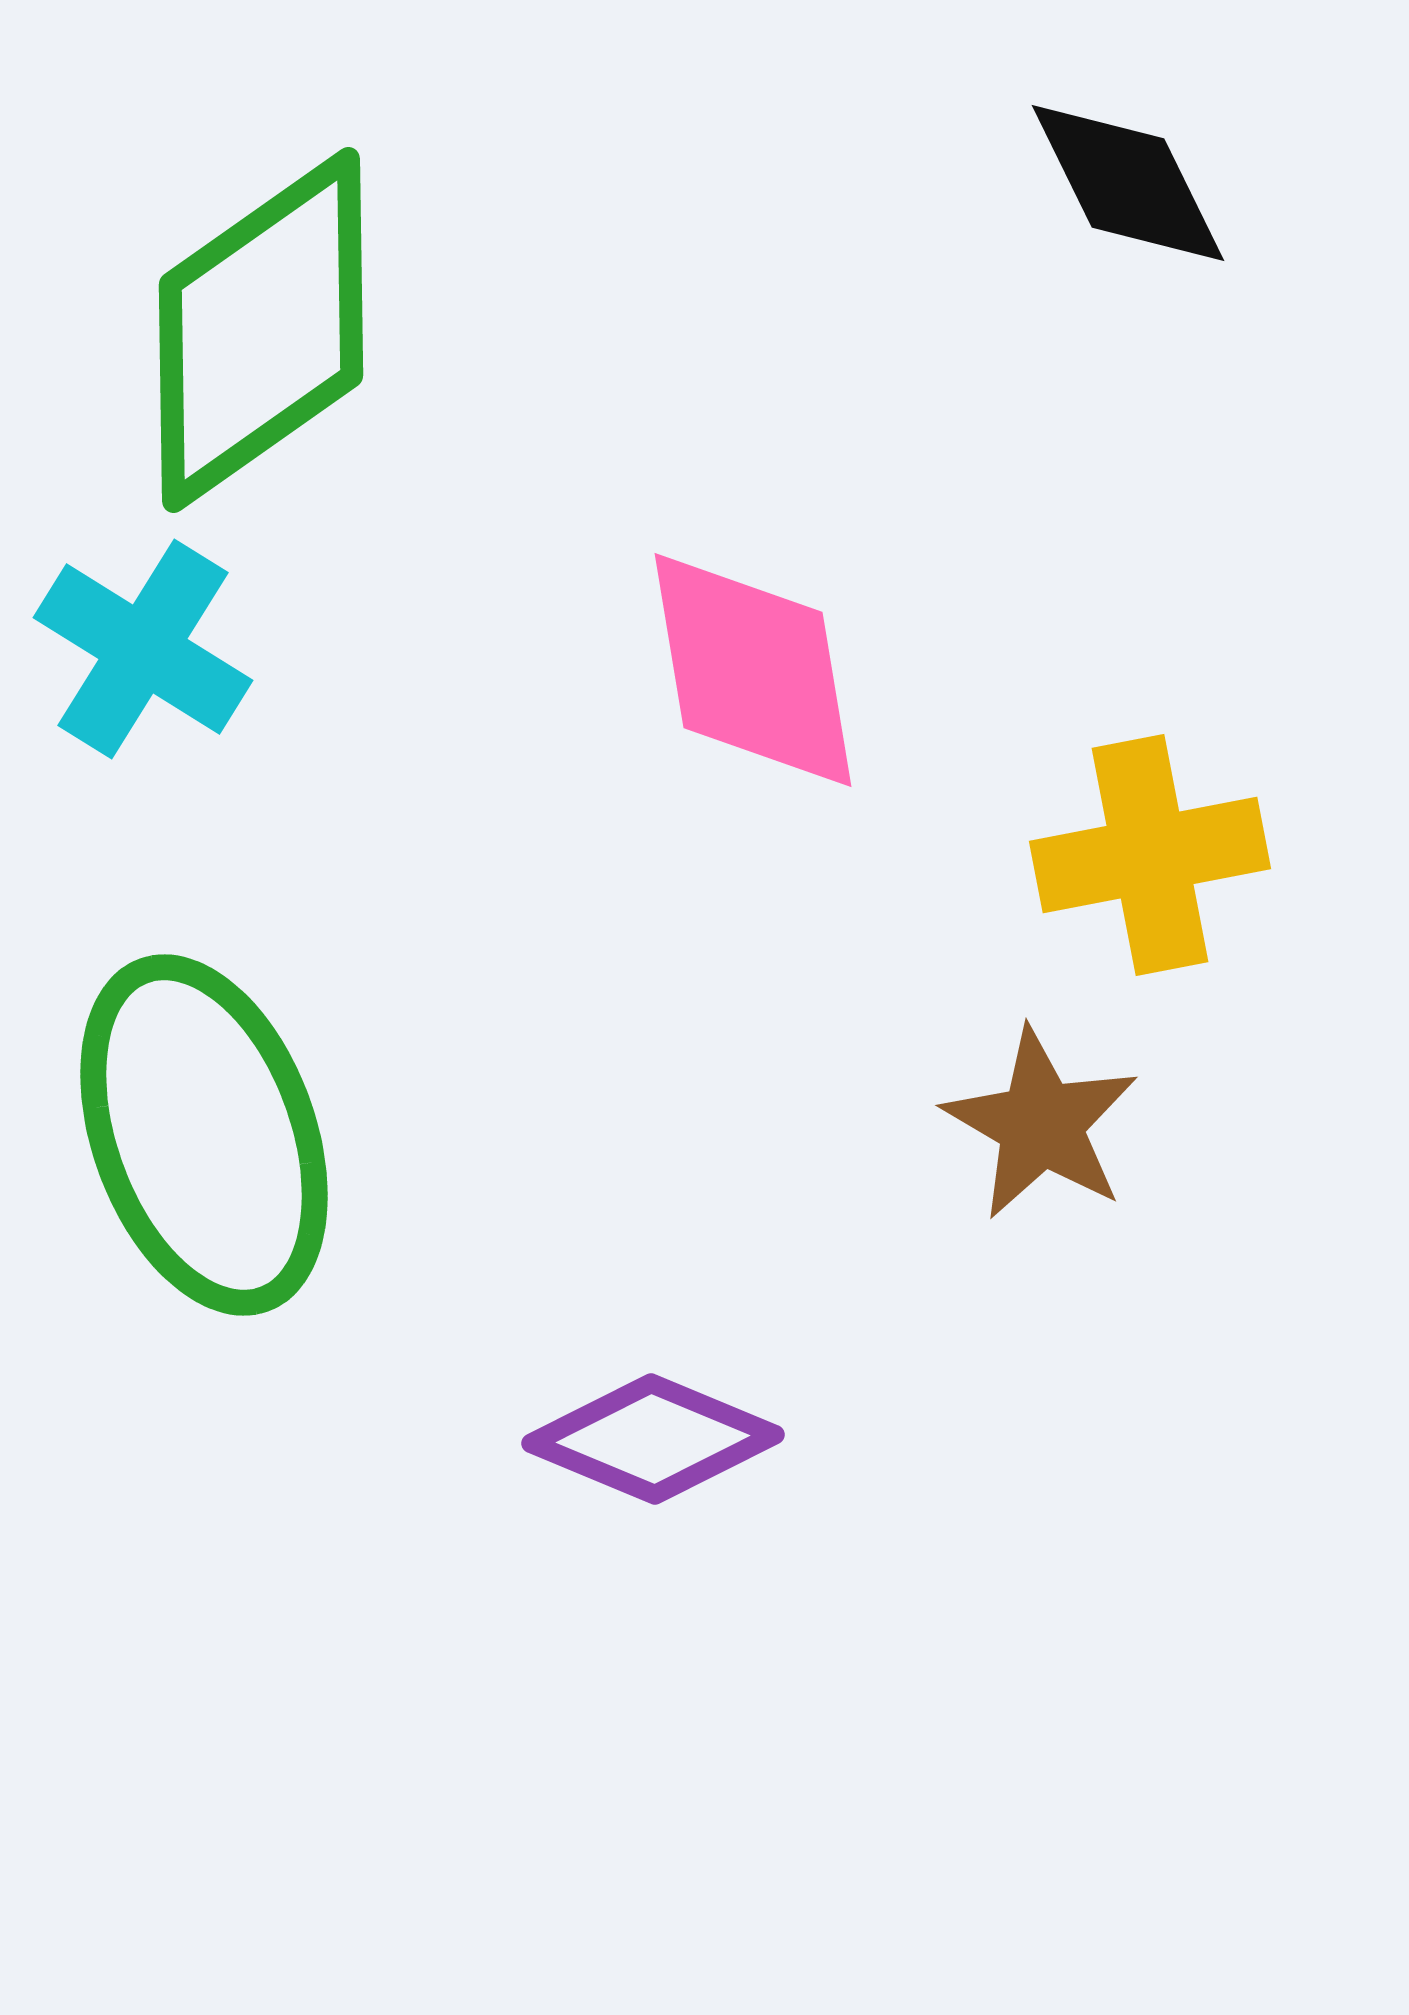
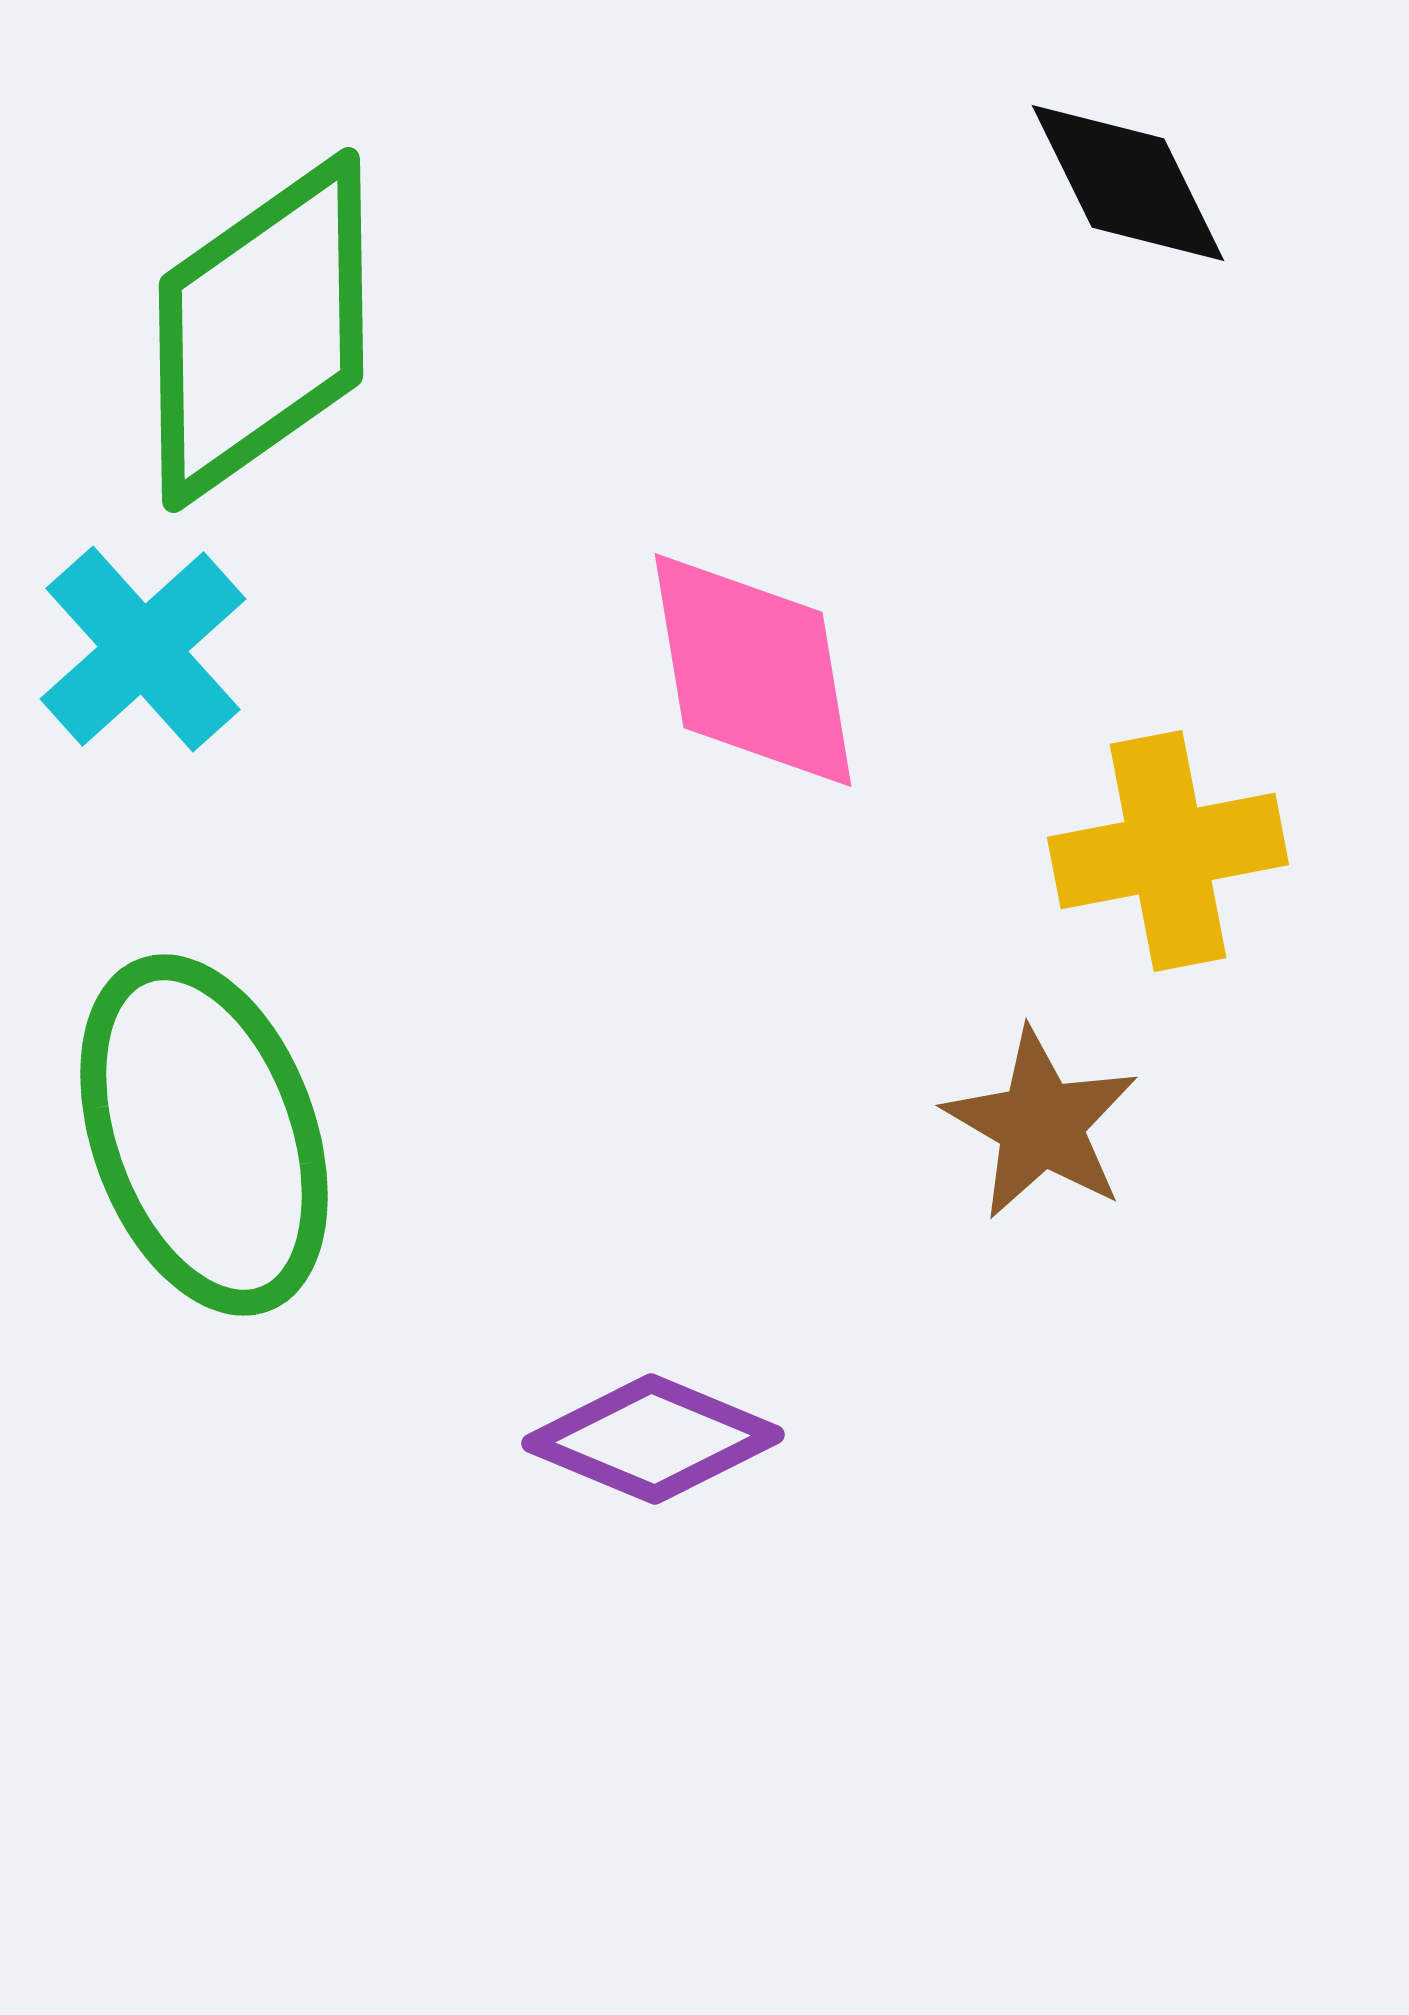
cyan cross: rotated 16 degrees clockwise
yellow cross: moved 18 px right, 4 px up
